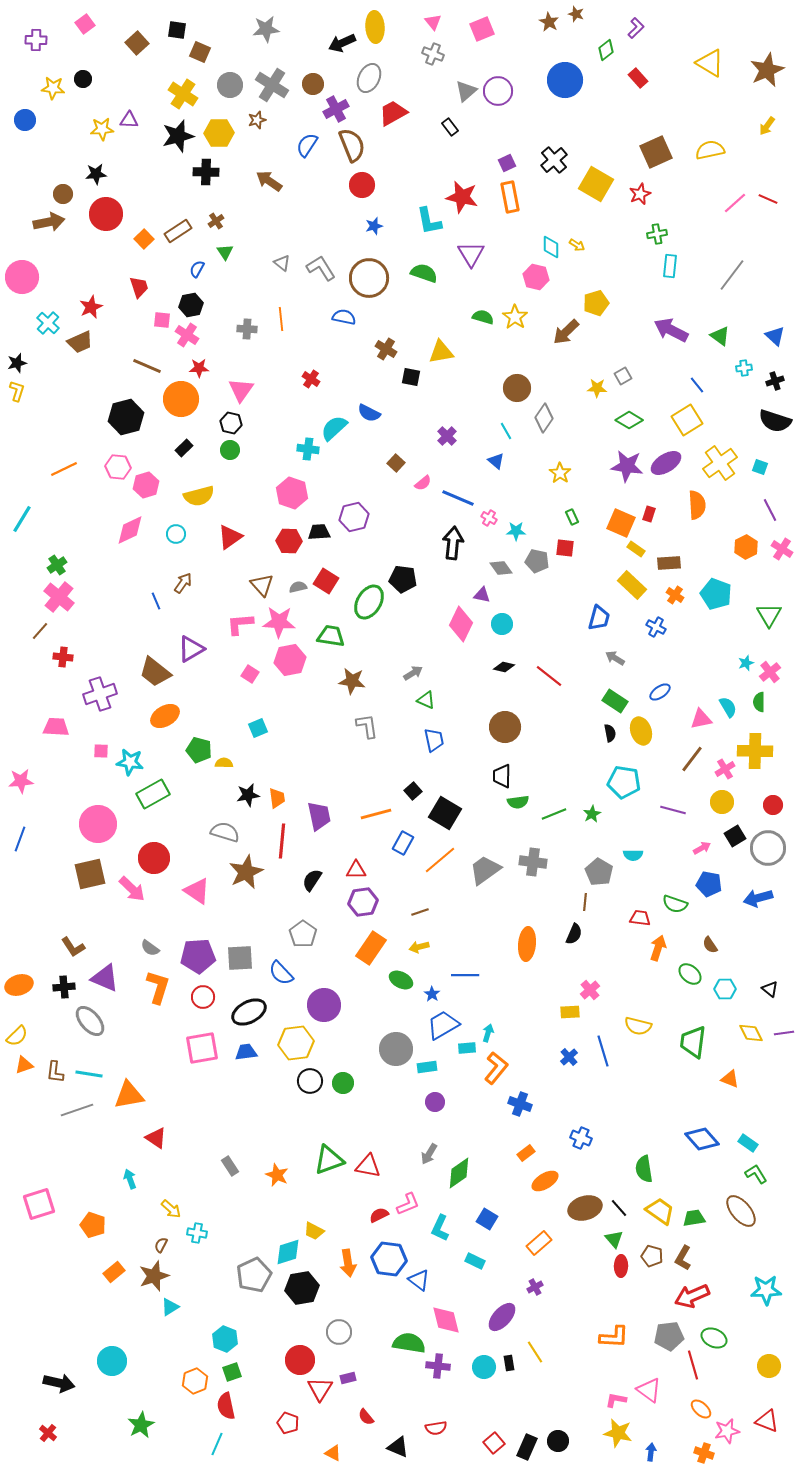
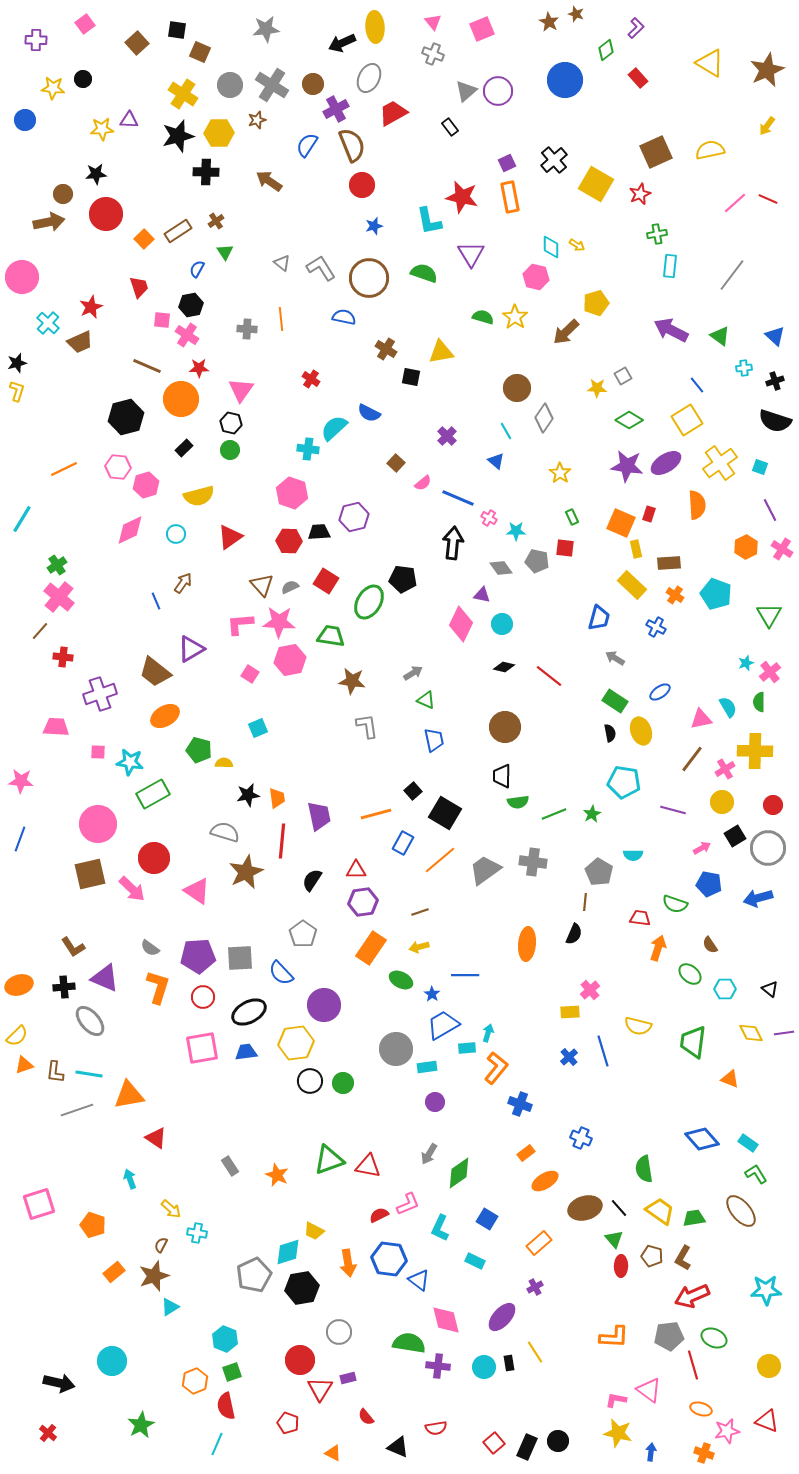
yellow rectangle at (636, 549): rotated 42 degrees clockwise
gray semicircle at (298, 587): moved 8 px left; rotated 12 degrees counterclockwise
pink square at (101, 751): moved 3 px left, 1 px down
pink star at (21, 781): rotated 10 degrees clockwise
orange ellipse at (701, 1409): rotated 25 degrees counterclockwise
